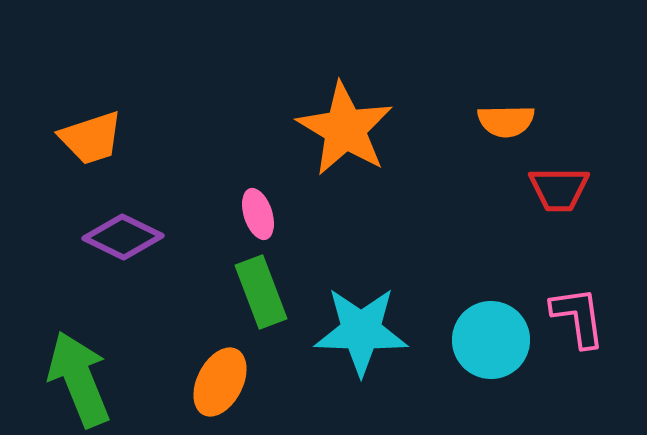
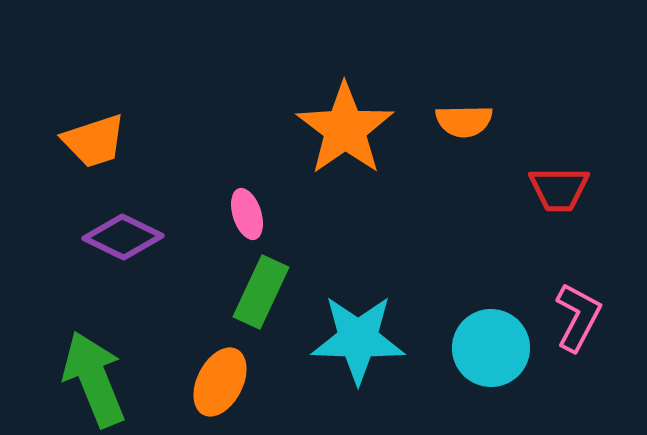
orange semicircle: moved 42 px left
orange star: rotated 6 degrees clockwise
orange trapezoid: moved 3 px right, 3 px down
pink ellipse: moved 11 px left
green rectangle: rotated 46 degrees clockwise
pink L-shape: rotated 36 degrees clockwise
cyan star: moved 3 px left, 8 px down
cyan circle: moved 8 px down
green arrow: moved 15 px right
